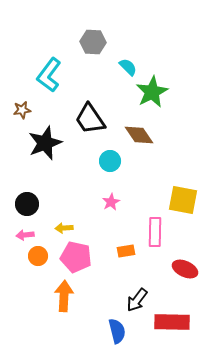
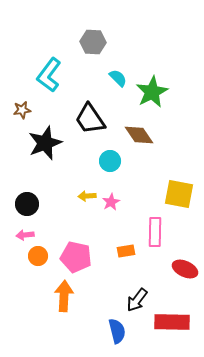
cyan semicircle: moved 10 px left, 11 px down
yellow square: moved 4 px left, 6 px up
yellow arrow: moved 23 px right, 32 px up
